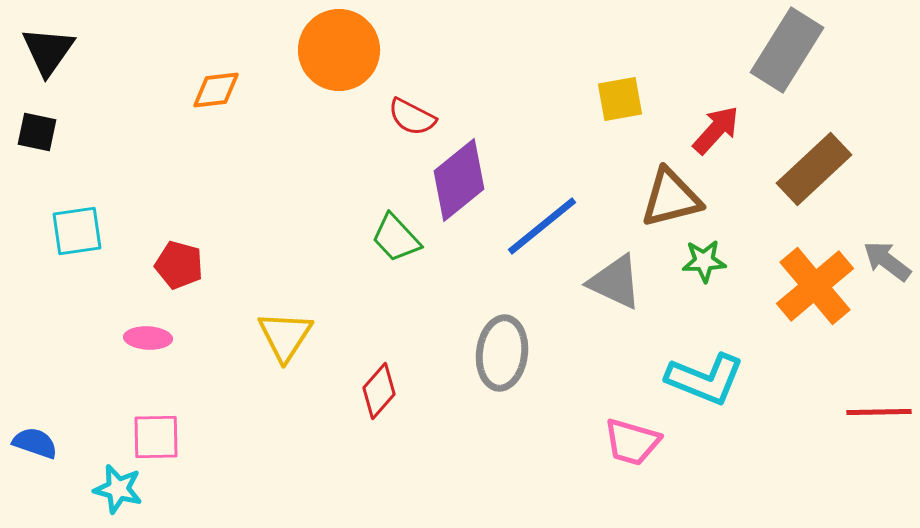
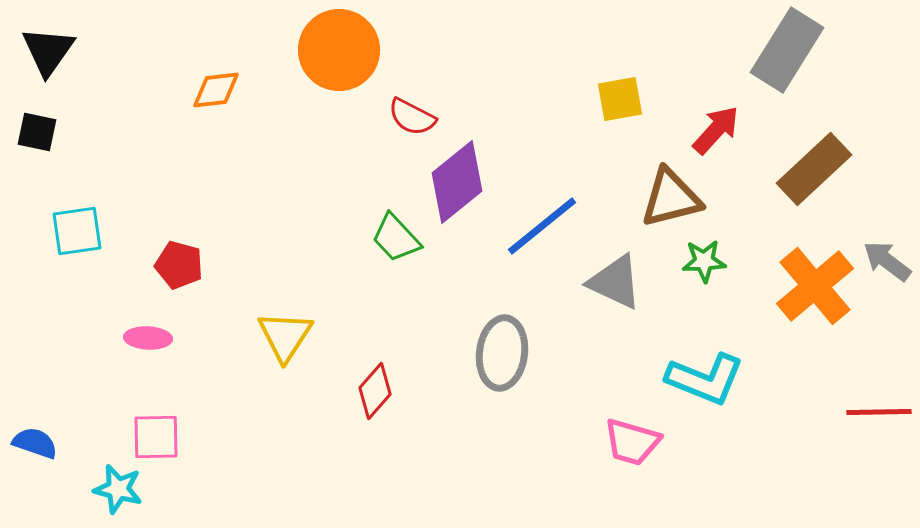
purple diamond: moved 2 px left, 2 px down
red diamond: moved 4 px left
